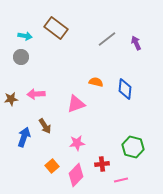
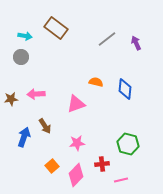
green hexagon: moved 5 px left, 3 px up
